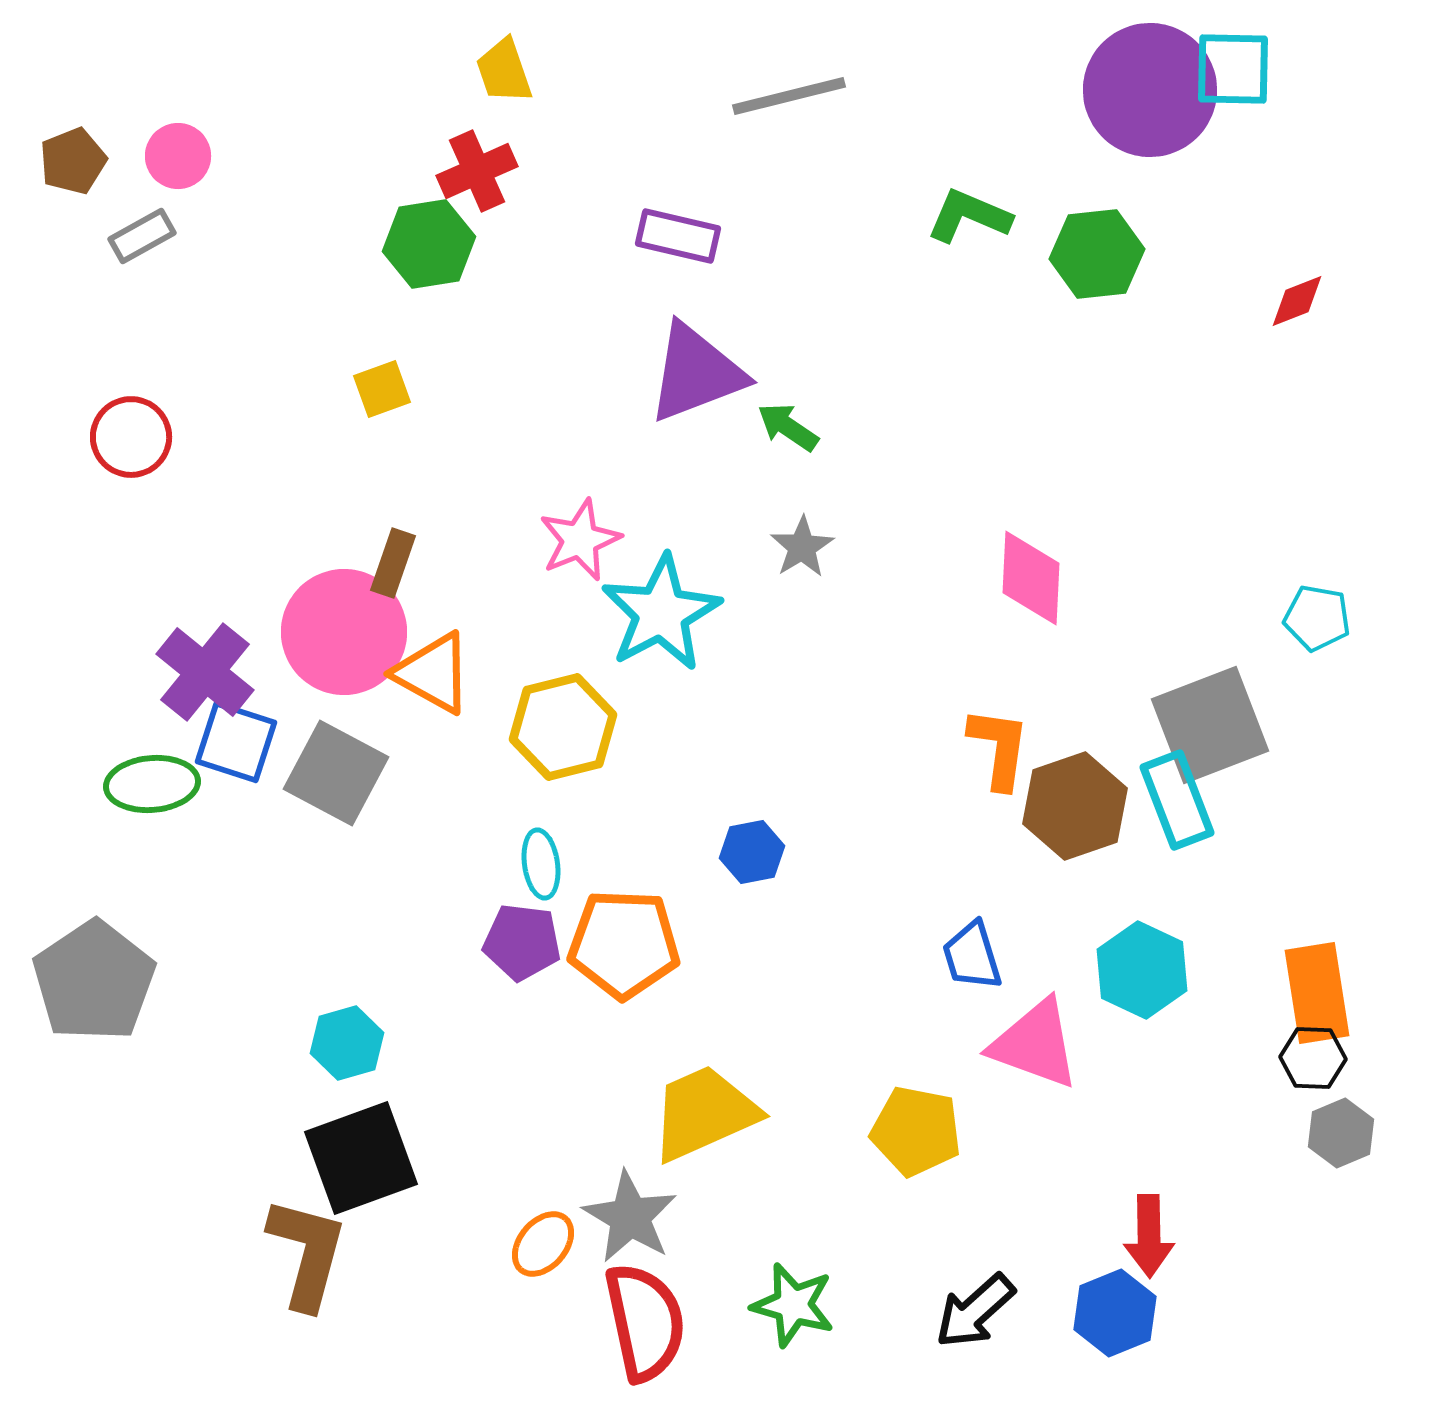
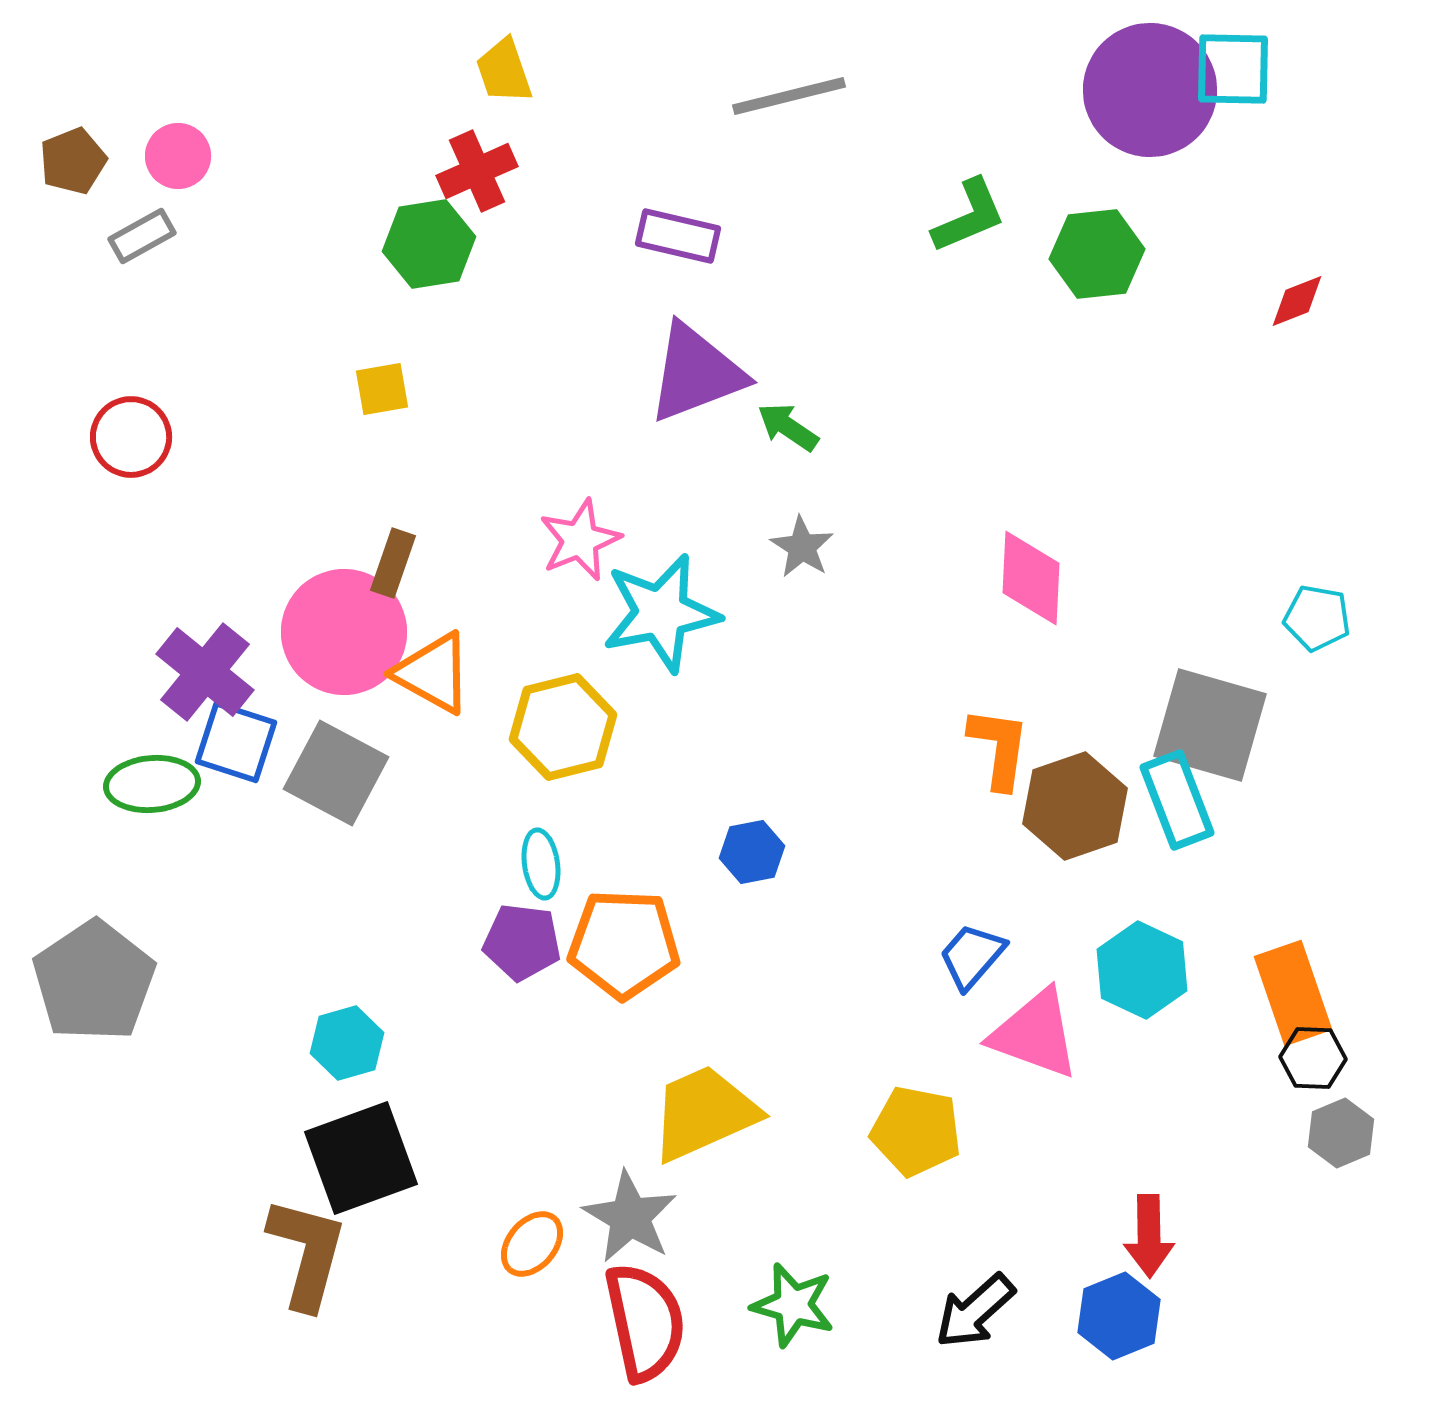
green L-shape at (969, 216): rotated 134 degrees clockwise
yellow square at (382, 389): rotated 10 degrees clockwise
gray star at (802, 547): rotated 8 degrees counterclockwise
cyan star at (661, 613): rotated 17 degrees clockwise
gray square at (1210, 725): rotated 37 degrees clockwise
blue trapezoid at (972, 956): rotated 58 degrees clockwise
orange rectangle at (1317, 993): moved 24 px left; rotated 10 degrees counterclockwise
pink triangle at (1035, 1044): moved 10 px up
orange ellipse at (543, 1244): moved 11 px left
blue hexagon at (1115, 1313): moved 4 px right, 3 px down
